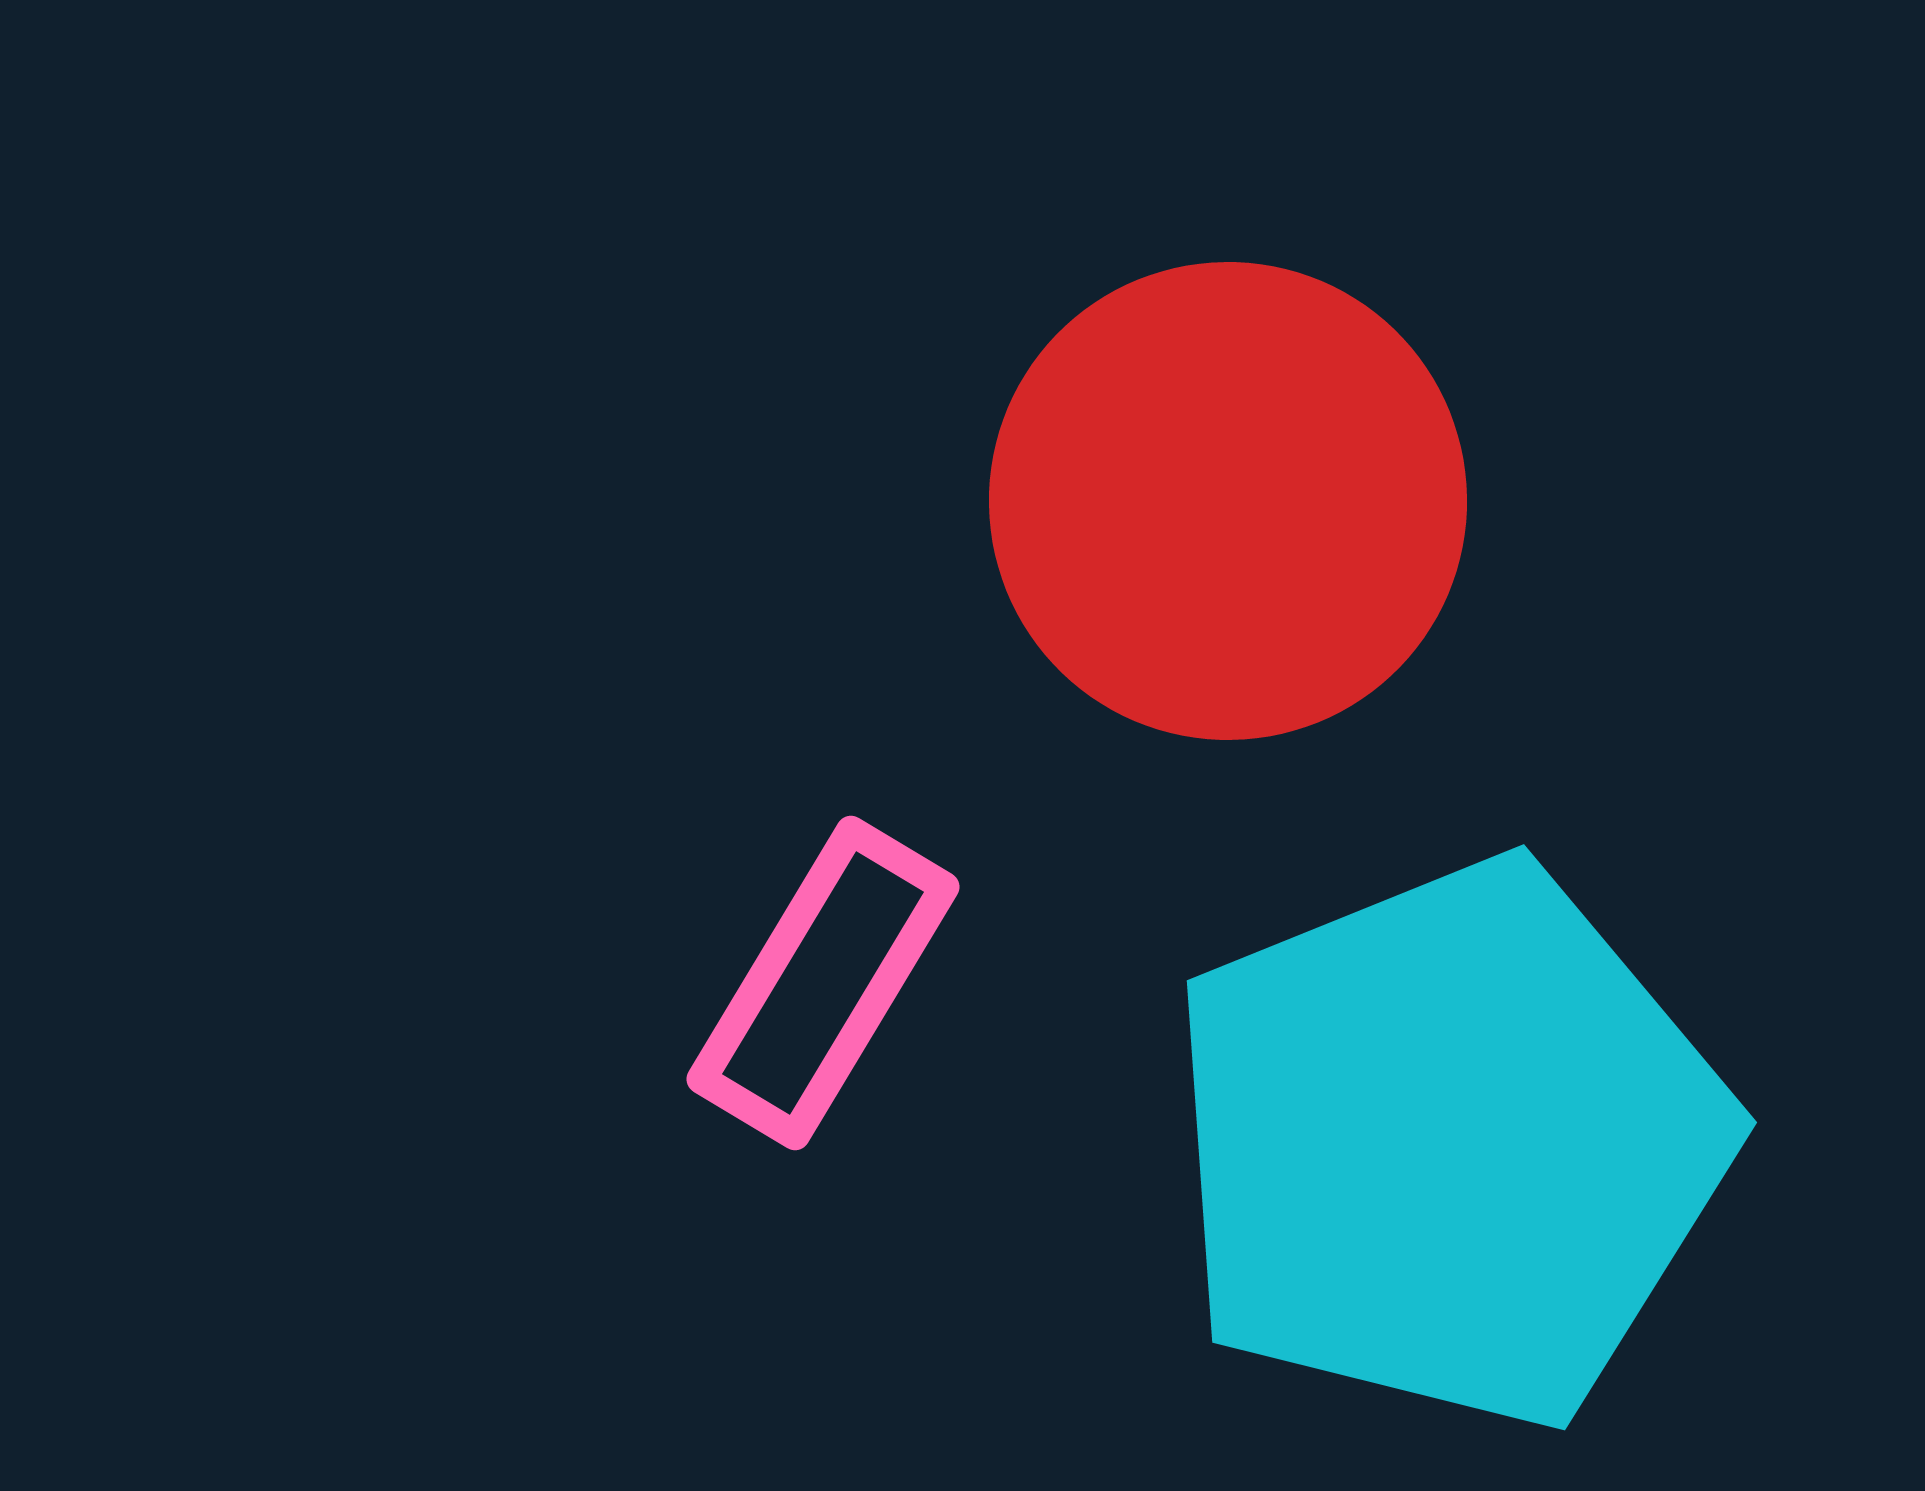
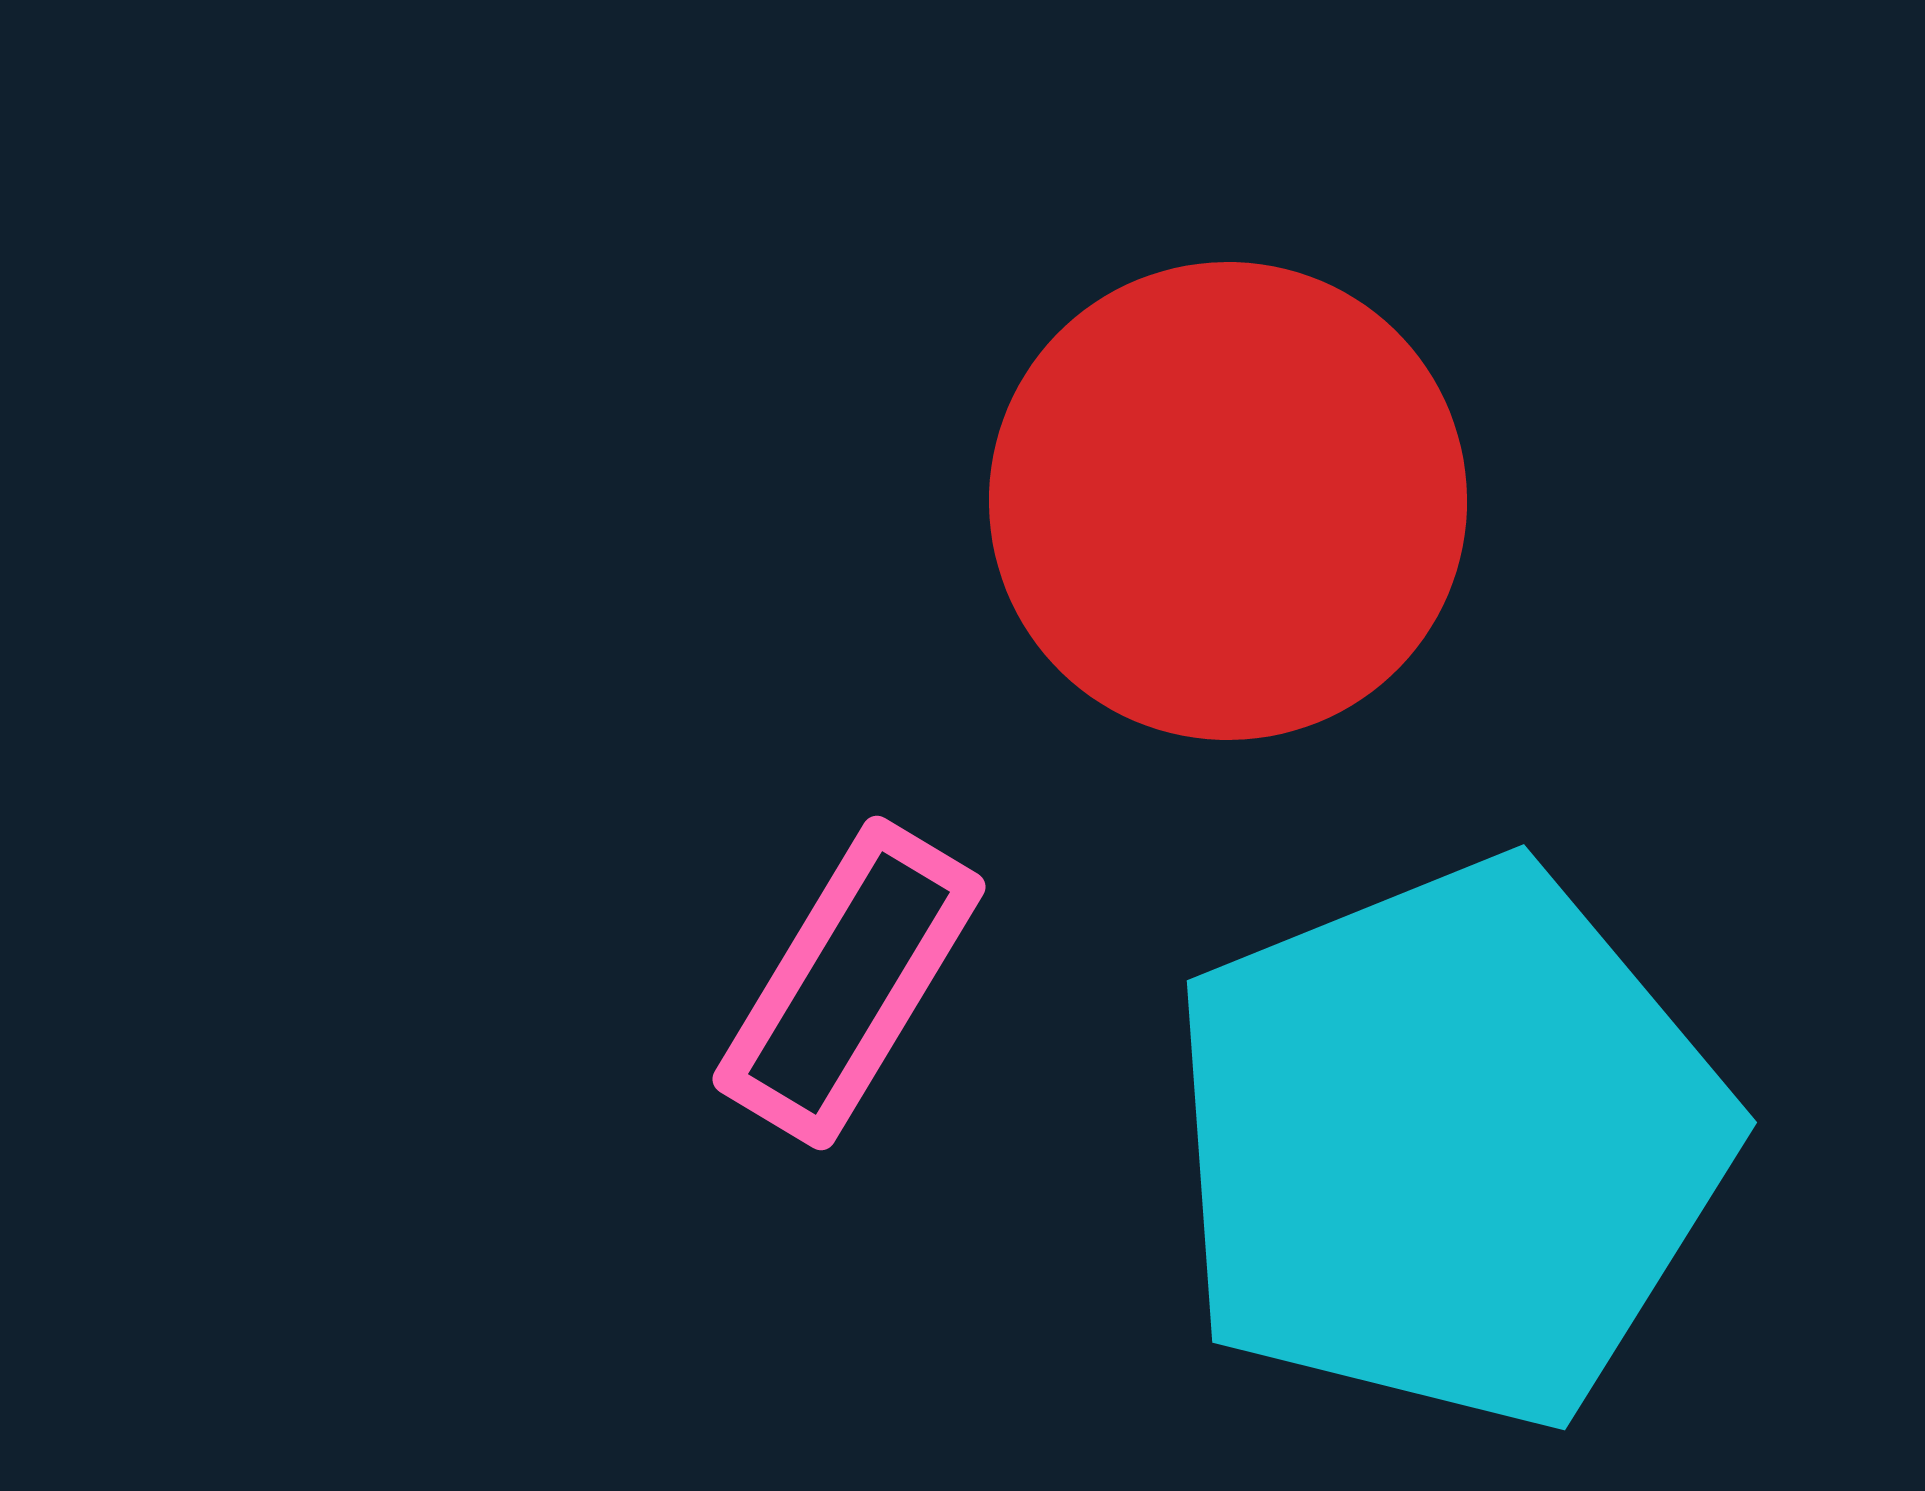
pink rectangle: moved 26 px right
